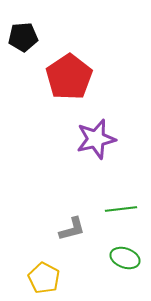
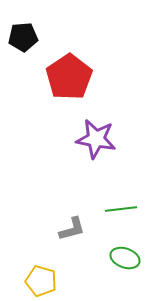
purple star: rotated 24 degrees clockwise
yellow pentagon: moved 3 px left, 3 px down; rotated 12 degrees counterclockwise
